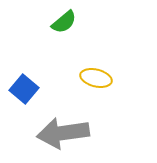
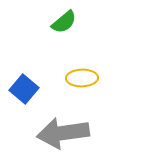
yellow ellipse: moved 14 px left; rotated 16 degrees counterclockwise
